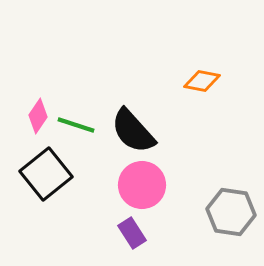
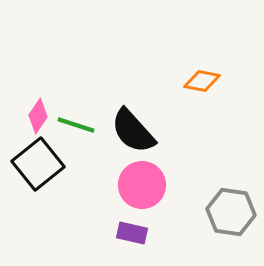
black square: moved 8 px left, 10 px up
purple rectangle: rotated 44 degrees counterclockwise
